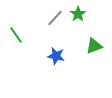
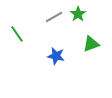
gray line: moved 1 px left, 1 px up; rotated 18 degrees clockwise
green line: moved 1 px right, 1 px up
green triangle: moved 3 px left, 2 px up
